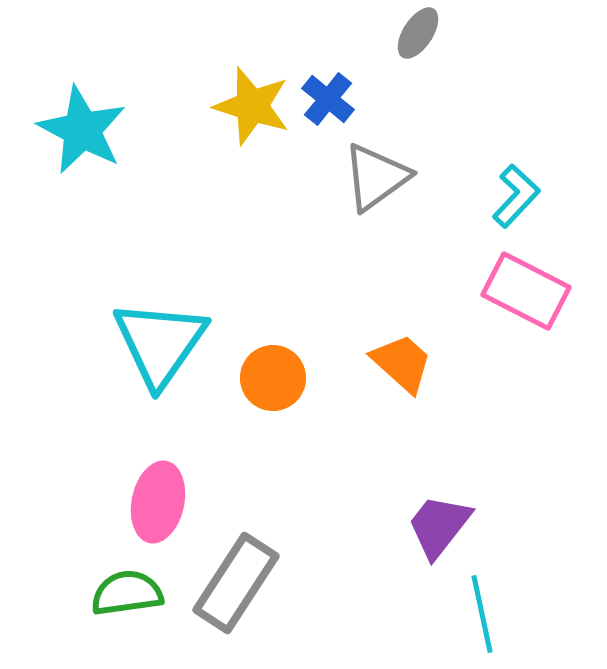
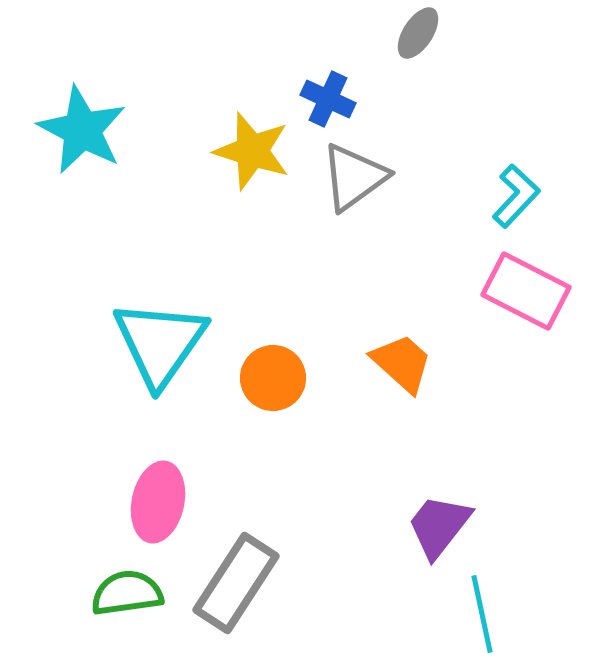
blue cross: rotated 14 degrees counterclockwise
yellow star: moved 45 px down
gray triangle: moved 22 px left
